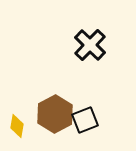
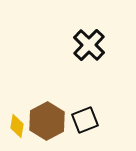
black cross: moved 1 px left
brown hexagon: moved 8 px left, 7 px down
